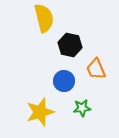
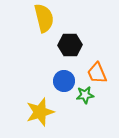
black hexagon: rotated 15 degrees counterclockwise
orange trapezoid: moved 1 px right, 4 px down
green star: moved 3 px right, 13 px up
